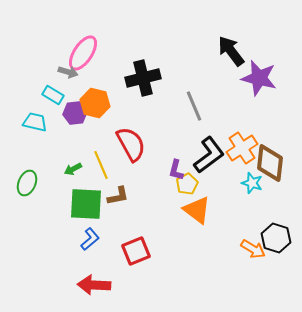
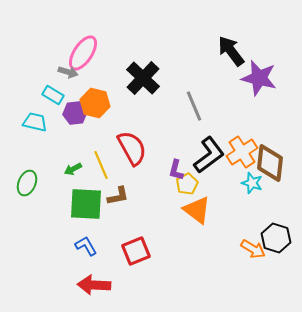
black cross: rotated 32 degrees counterclockwise
red semicircle: moved 1 px right, 4 px down
orange cross: moved 4 px down
blue L-shape: moved 4 px left, 7 px down; rotated 80 degrees counterclockwise
